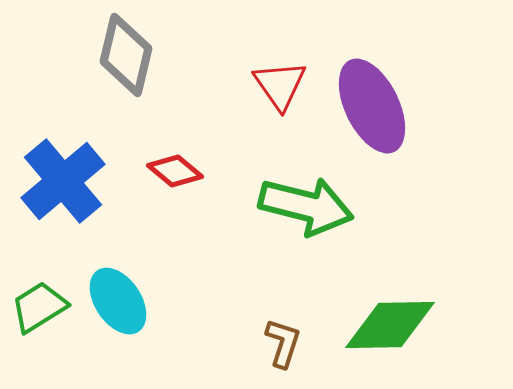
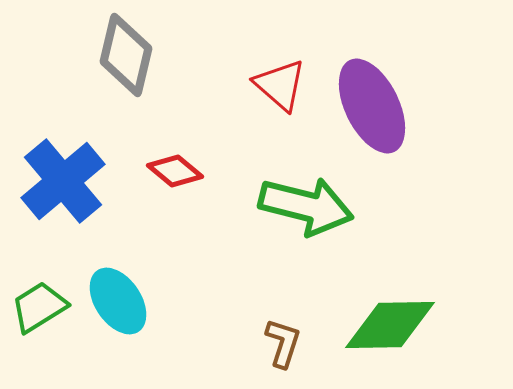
red triangle: rotated 14 degrees counterclockwise
